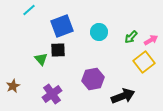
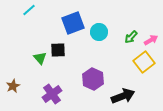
blue square: moved 11 px right, 3 px up
green triangle: moved 1 px left, 1 px up
purple hexagon: rotated 25 degrees counterclockwise
